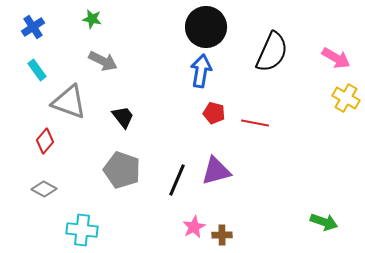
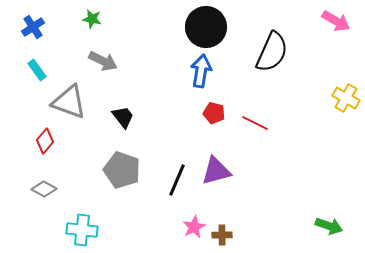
pink arrow: moved 37 px up
red line: rotated 16 degrees clockwise
green arrow: moved 5 px right, 4 px down
